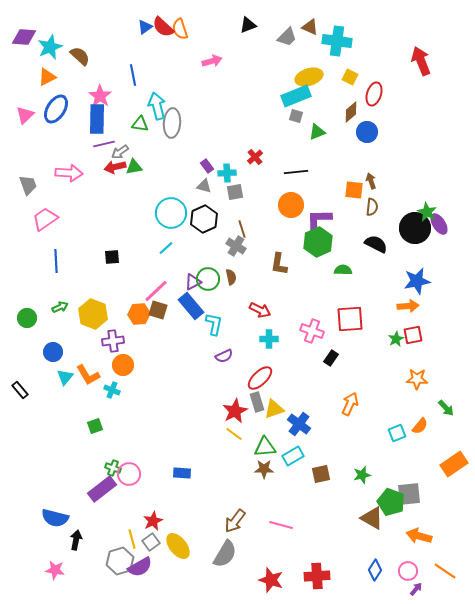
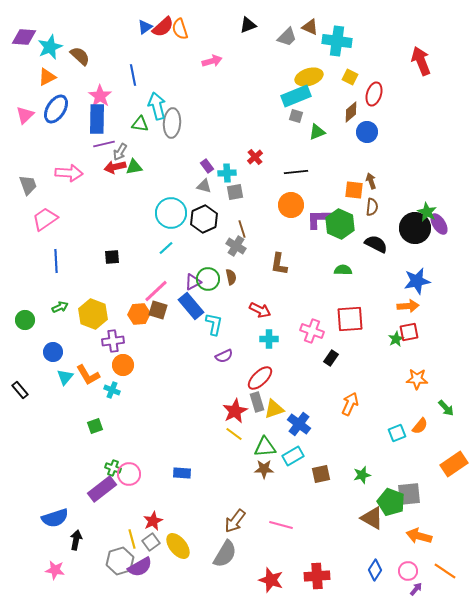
red semicircle at (163, 27): rotated 85 degrees counterclockwise
gray arrow at (120, 152): rotated 24 degrees counterclockwise
green hexagon at (318, 242): moved 22 px right, 18 px up; rotated 12 degrees counterclockwise
green circle at (27, 318): moved 2 px left, 2 px down
red square at (413, 335): moved 4 px left, 3 px up
blue semicircle at (55, 518): rotated 32 degrees counterclockwise
